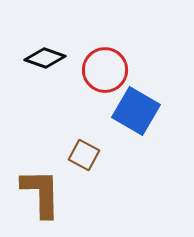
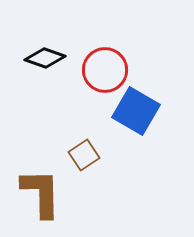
brown square: rotated 28 degrees clockwise
